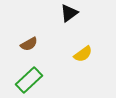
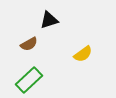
black triangle: moved 20 px left, 7 px down; rotated 18 degrees clockwise
